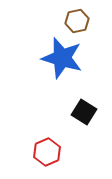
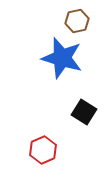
red hexagon: moved 4 px left, 2 px up
